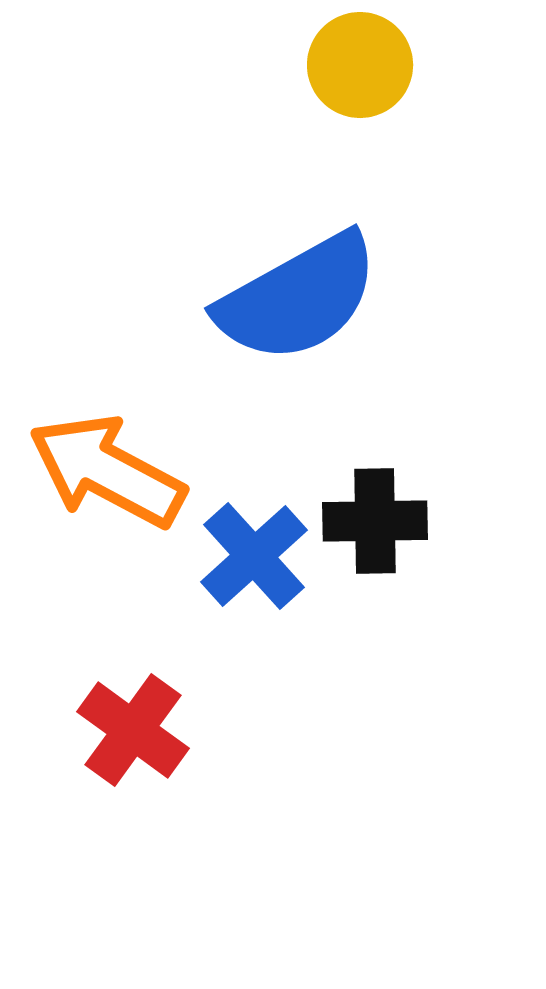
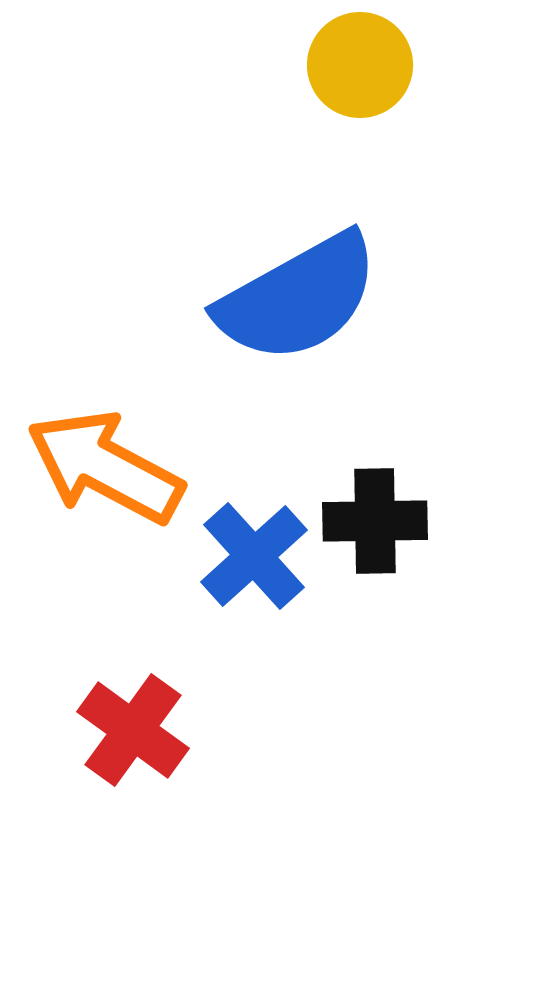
orange arrow: moved 2 px left, 4 px up
